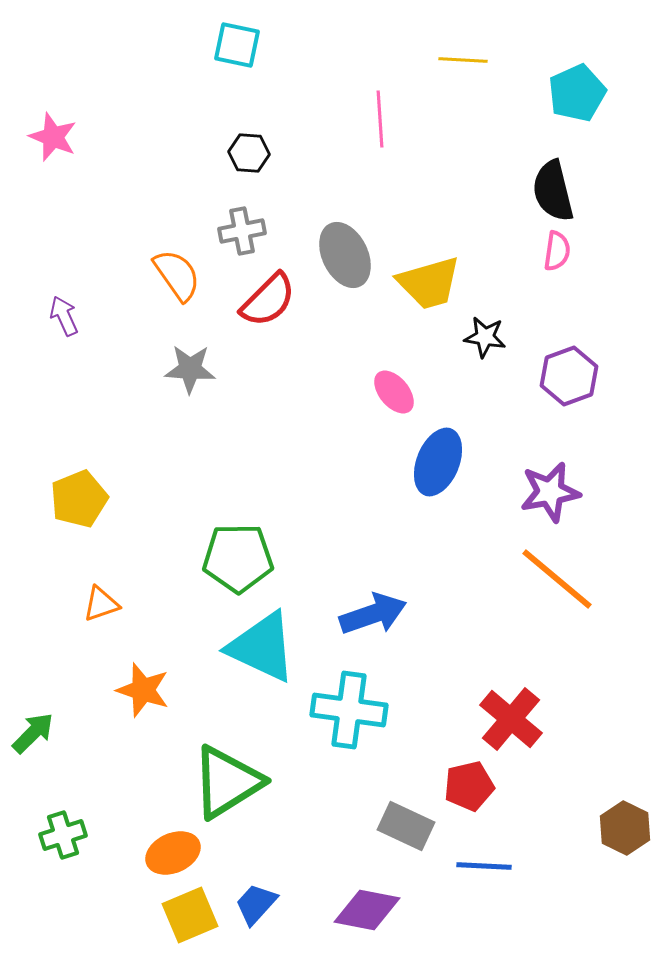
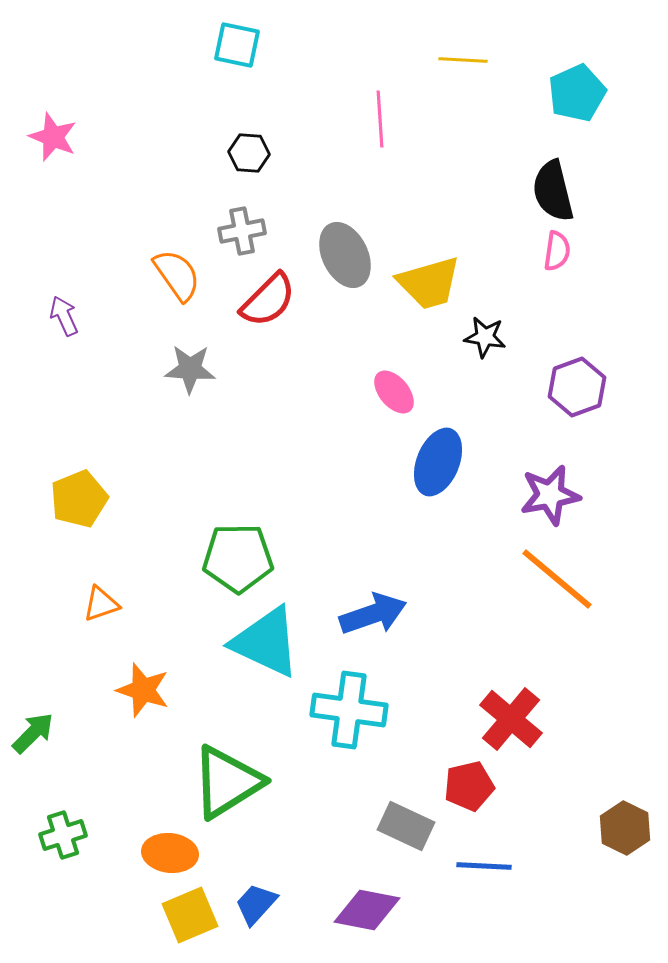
purple hexagon: moved 8 px right, 11 px down
purple star: moved 3 px down
cyan triangle: moved 4 px right, 5 px up
orange ellipse: moved 3 px left; rotated 30 degrees clockwise
